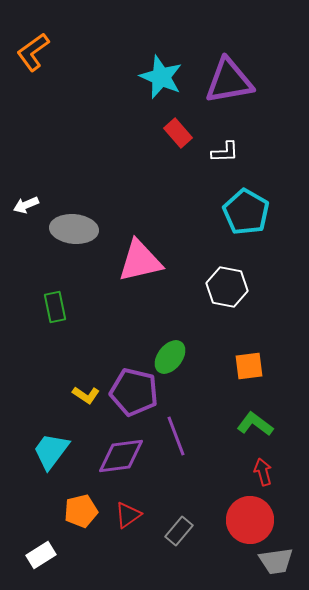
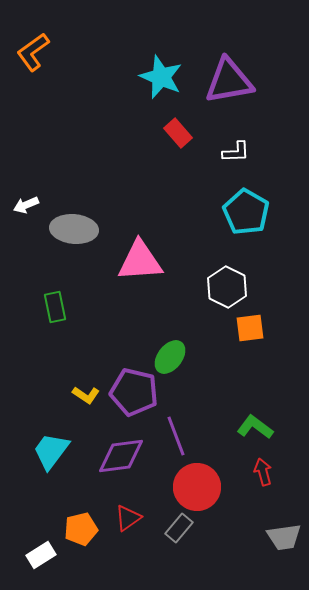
white L-shape: moved 11 px right
pink triangle: rotated 9 degrees clockwise
white hexagon: rotated 15 degrees clockwise
orange square: moved 1 px right, 38 px up
green L-shape: moved 3 px down
orange pentagon: moved 18 px down
red triangle: moved 3 px down
red circle: moved 53 px left, 33 px up
gray rectangle: moved 3 px up
gray trapezoid: moved 8 px right, 24 px up
